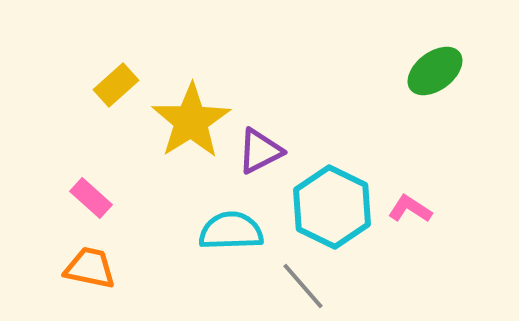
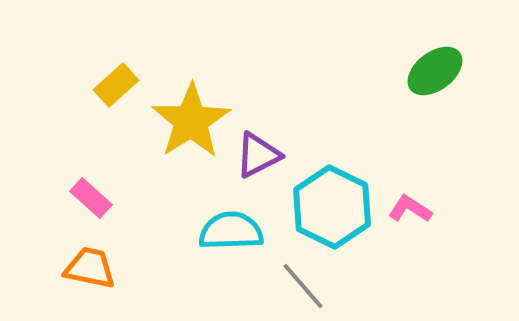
purple triangle: moved 2 px left, 4 px down
